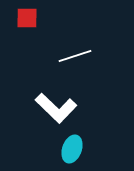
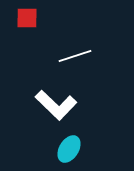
white L-shape: moved 3 px up
cyan ellipse: moved 3 px left; rotated 12 degrees clockwise
